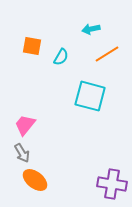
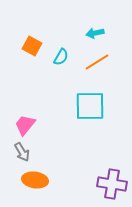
cyan arrow: moved 4 px right, 4 px down
orange square: rotated 18 degrees clockwise
orange line: moved 10 px left, 8 px down
cyan square: moved 10 px down; rotated 16 degrees counterclockwise
gray arrow: moved 1 px up
orange ellipse: rotated 30 degrees counterclockwise
